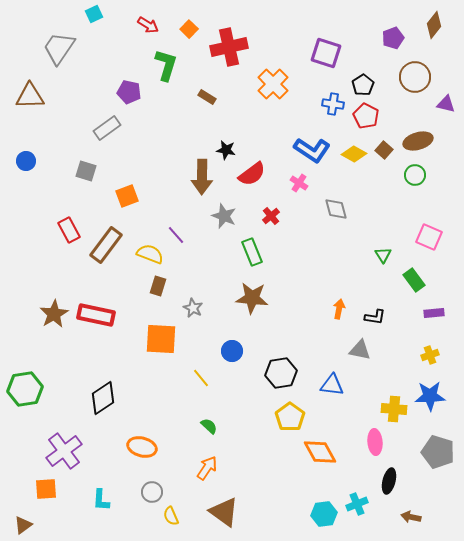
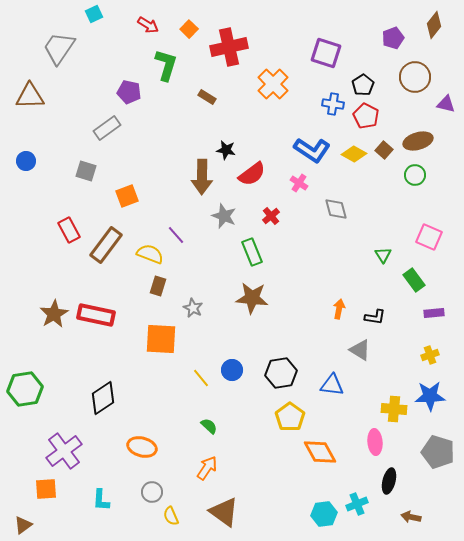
gray triangle at (360, 350): rotated 20 degrees clockwise
blue circle at (232, 351): moved 19 px down
